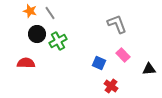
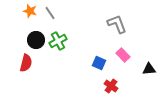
black circle: moved 1 px left, 6 px down
red semicircle: rotated 102 degrees clockwise
